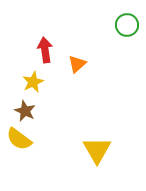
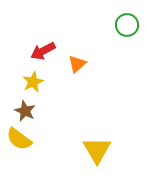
red arrow: moved 2 px left, 1 px down; rotated 110 degrees counterclockwise
